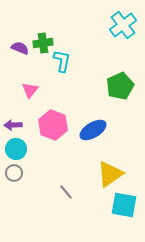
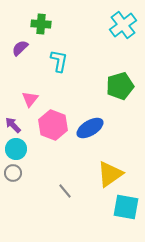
green cross: moved 2 px left, 19 px up; rotated 12 degrees clockwise
purple semicircle: rotated 66 degrees counterclockwise
cyan L-shape: moved 3 px left
green pentagon: rotated 8 degrees clockwise
pink triangle: moved 9 px down
purple arrow: rotated 48 degrees clockwise
blue ellipse: moved 3 px left, 2 px up
gray circle: moved 1 px left
gray line: moved 1 px left, 1 px up
cyan square: moved 2 px right, 2 px down
